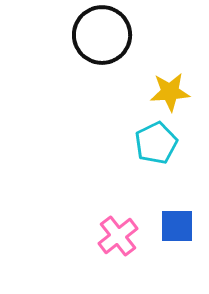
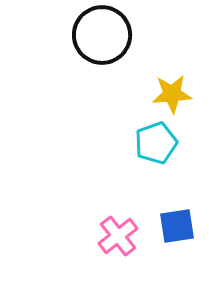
yellow star: moved 2 px right, 2 px down
cyan pentagon: rotated 6 degrees clockwise
blue square: rotated 9 degrees counterclockwise
